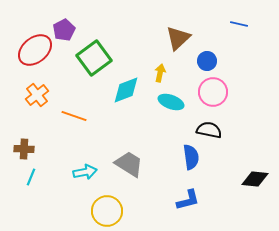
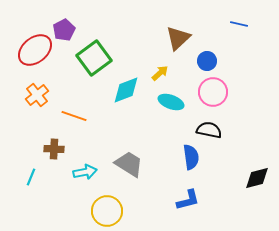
yellow arrow: rotated 36 degrees clockwise
brown cross: moved 30 px right
black diamond: moved 2 px right, 1 px up; rotated 20 degrees counterclockwise
